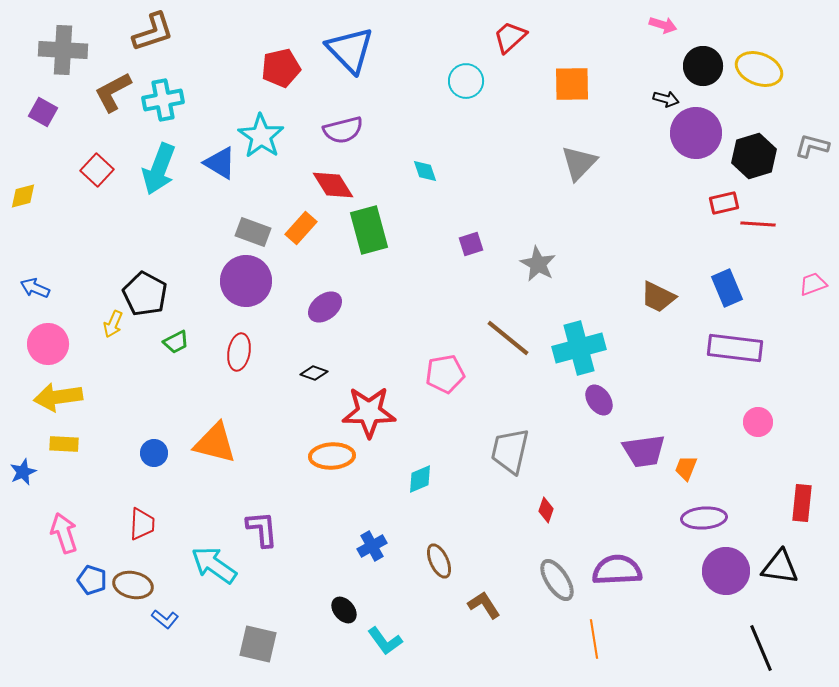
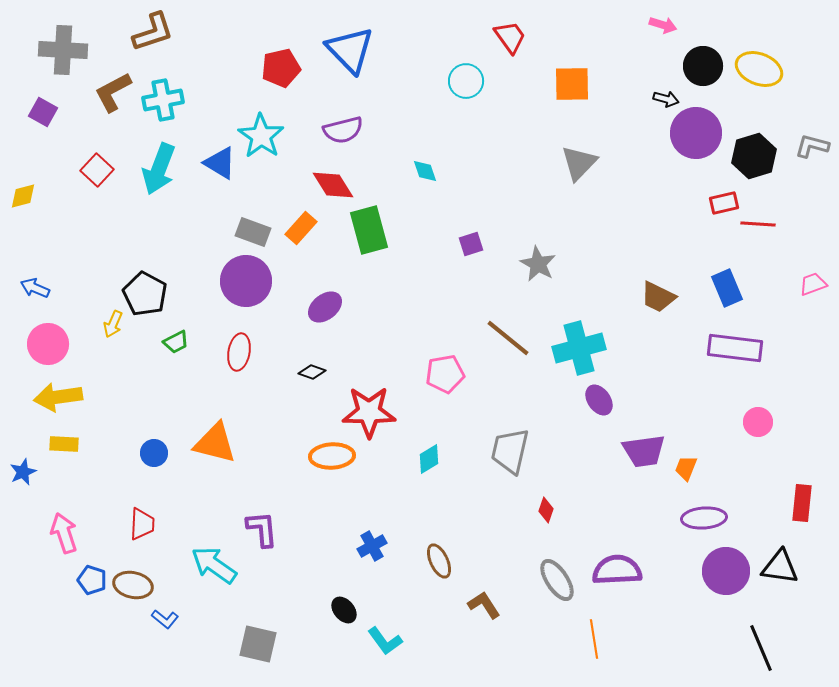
red trapezoid at (510, 37): rotated 96 degrees clockwise
black diamond at (314, 373): moved 2 px left, 1 px up
cyan diamond at (420, 479): moved 9 px right, 20 px up; rotated 8 degrees counterclockwise
